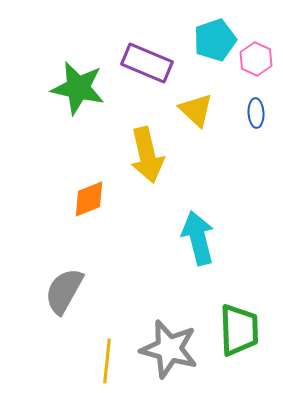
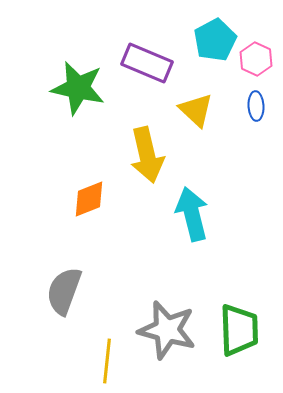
cyan pentagon: rotated 9 degrees counterclockwise
blue ellipse: moved 7 px up
cyan arrow: moved 6 px left, 24 px up
gray semicircle: rotated 9 degrees counterclockwise
gray star: moved 2 px left, 19 px up
